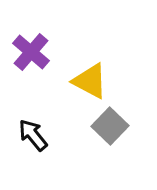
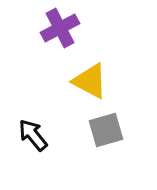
purple cross: moved 29 px right, 24 px up; rotated 21 degrees clockwise
gray square: moved 4 px left, 4 px down; rotated 30 degrees clockwise
